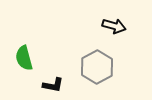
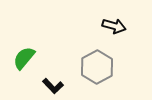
green semicircle: rotated 55 degrees clockwise
black L-shape: moved 1 px down; rotated 35 degrees clockwise
